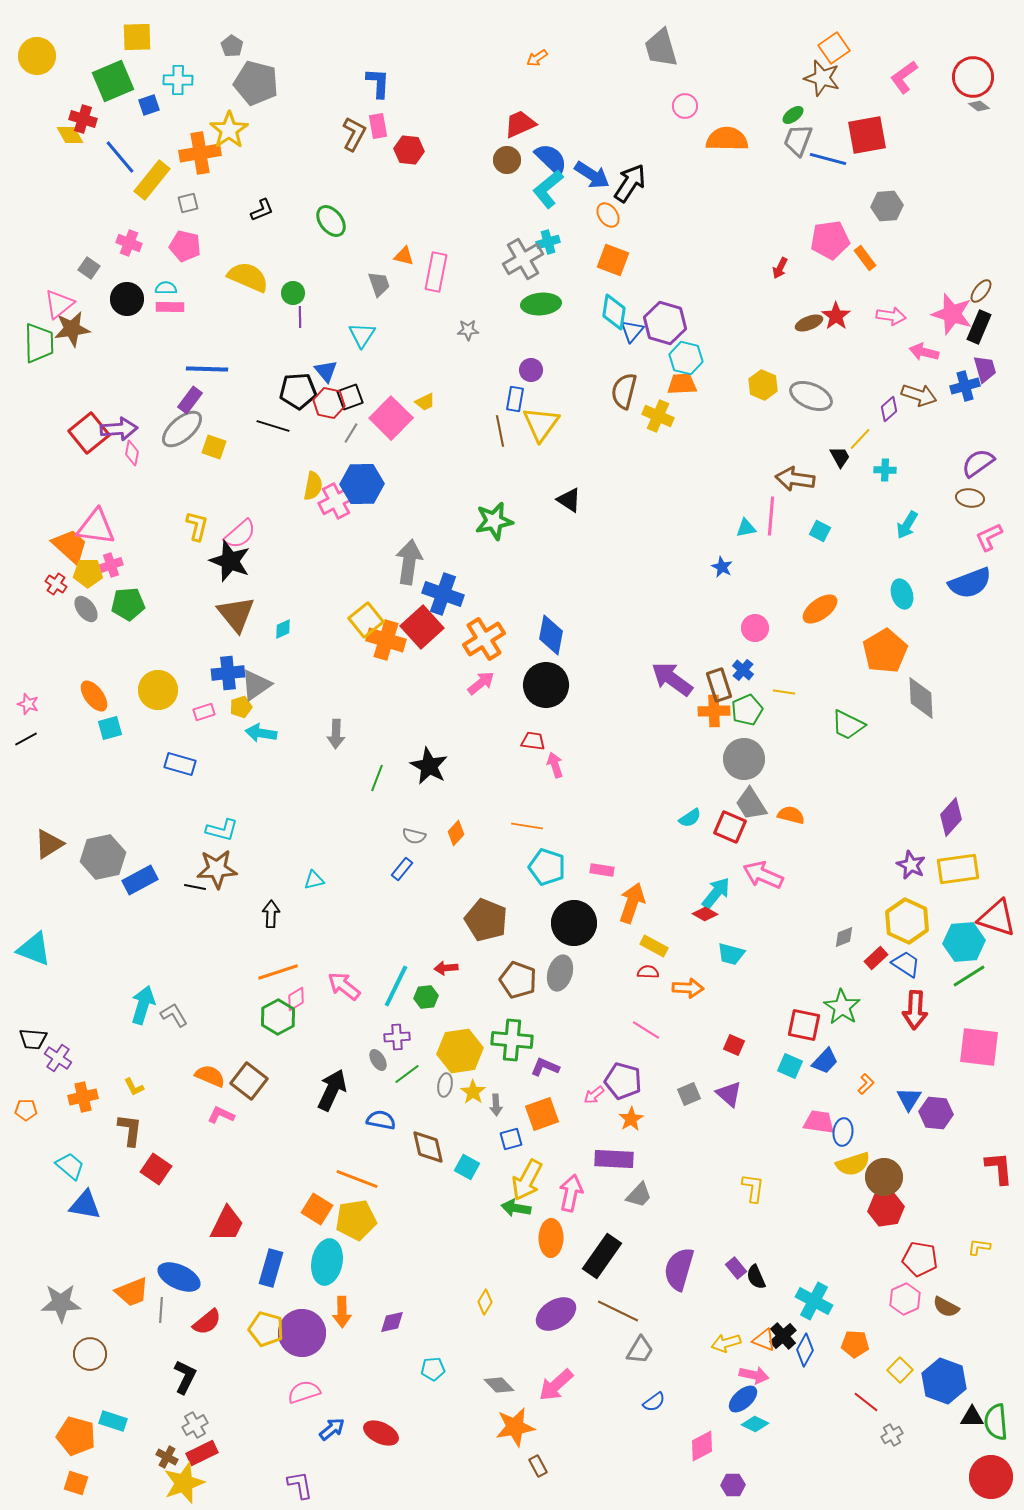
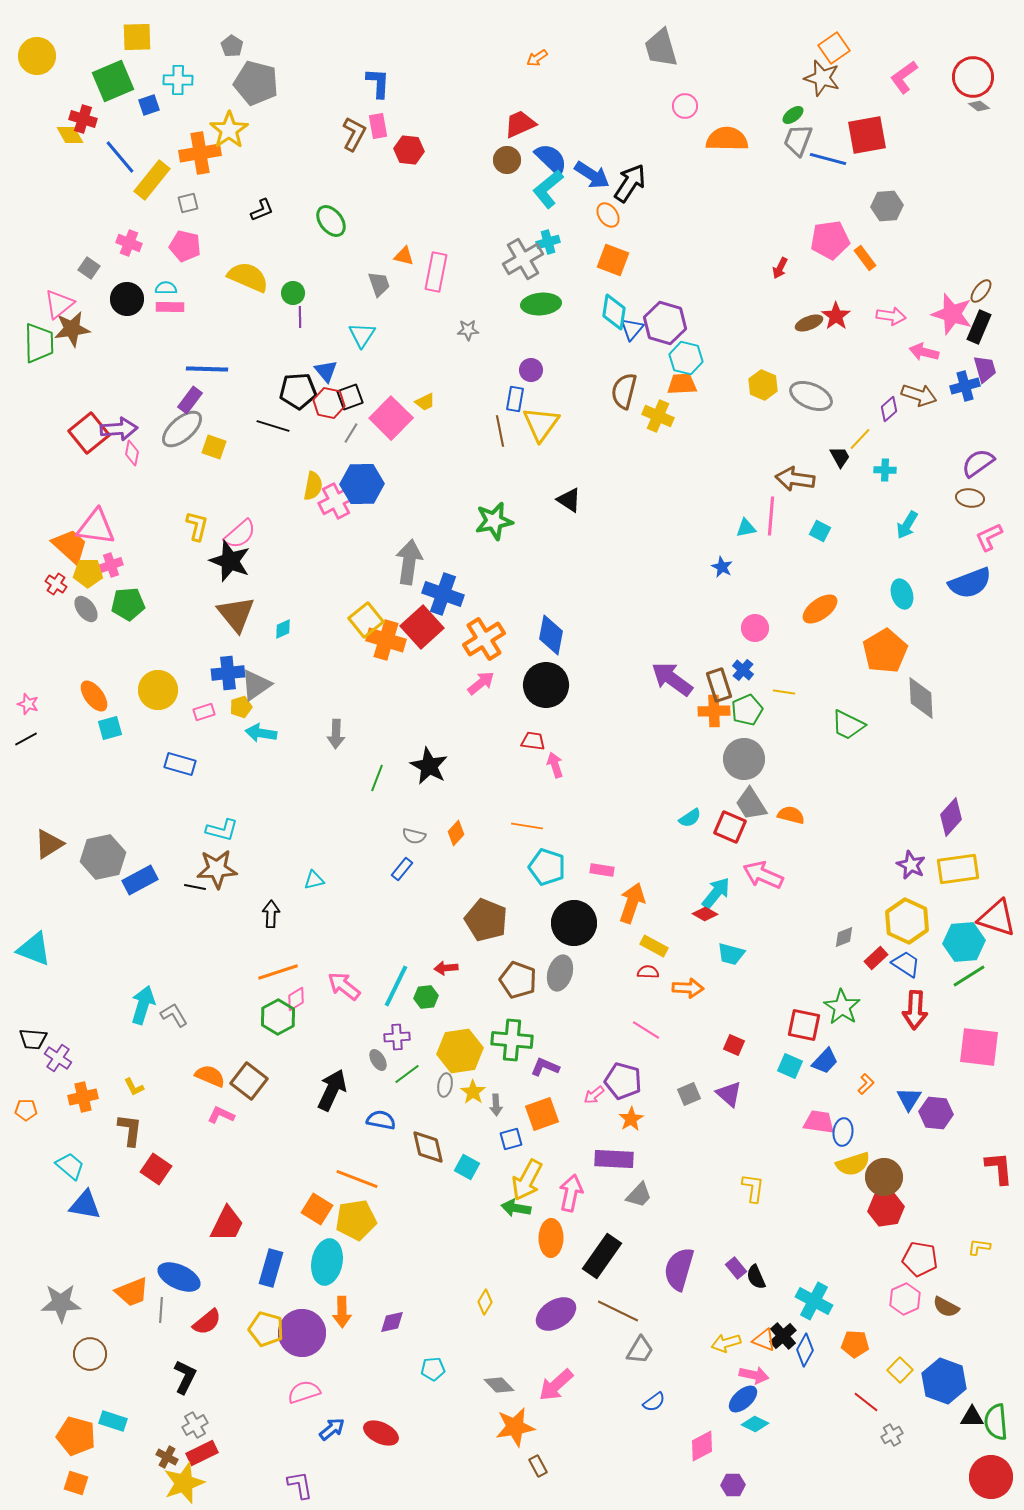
blue triangle at (632, 331): moved 2 px up
